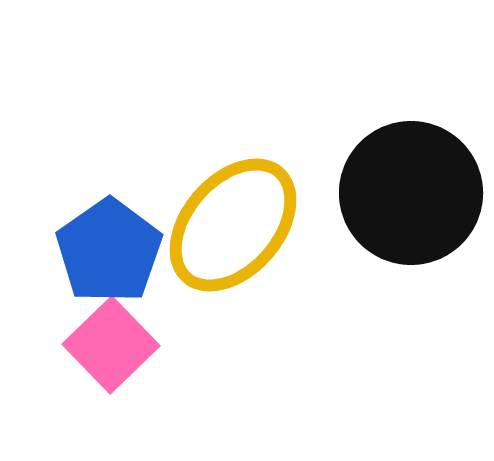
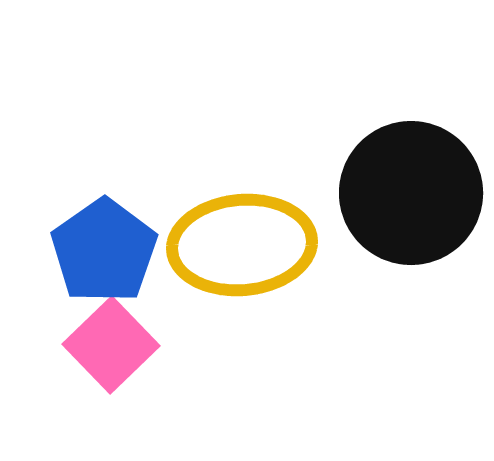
yellow ellipse: moved 9 px right, 20 px down; rotated 44 degrees clockwise
blue pentagon: moved 5 px left
